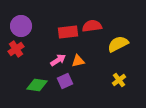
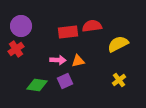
pink arrow: rotated 35 degrees clockwise
